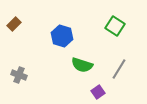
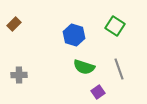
blue hexagon: moved 12 px right, 1 px up
green semicircle: moved 2 px right, 2 px down
gray line: rotated 50 degrees counterclockwise
gray cross: rotated 21 degrees counterclockwise
